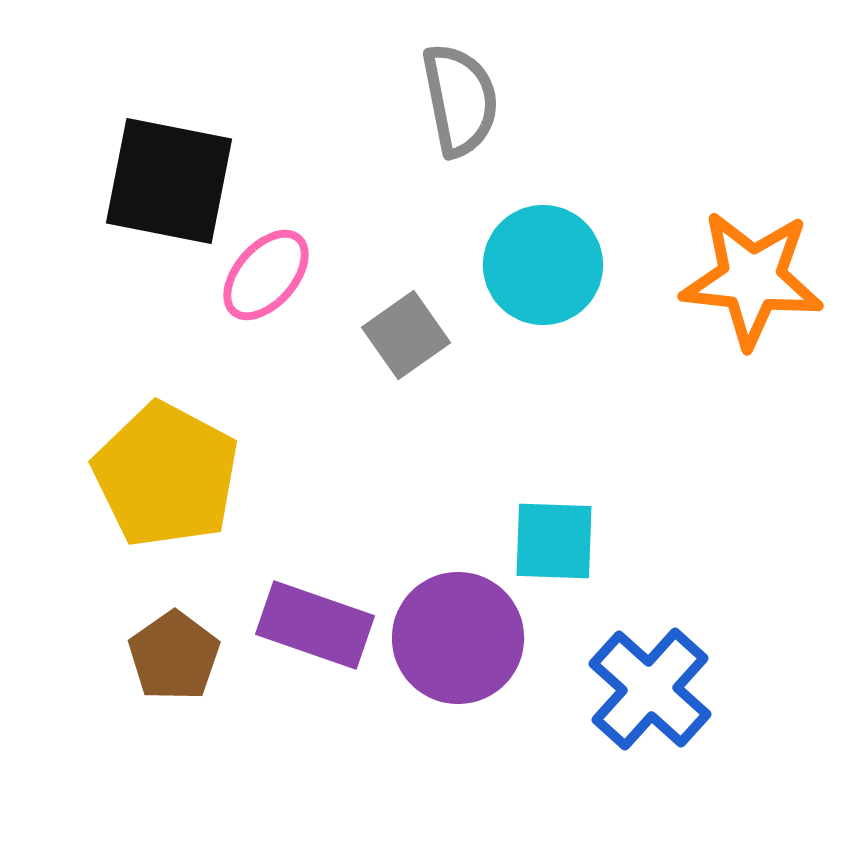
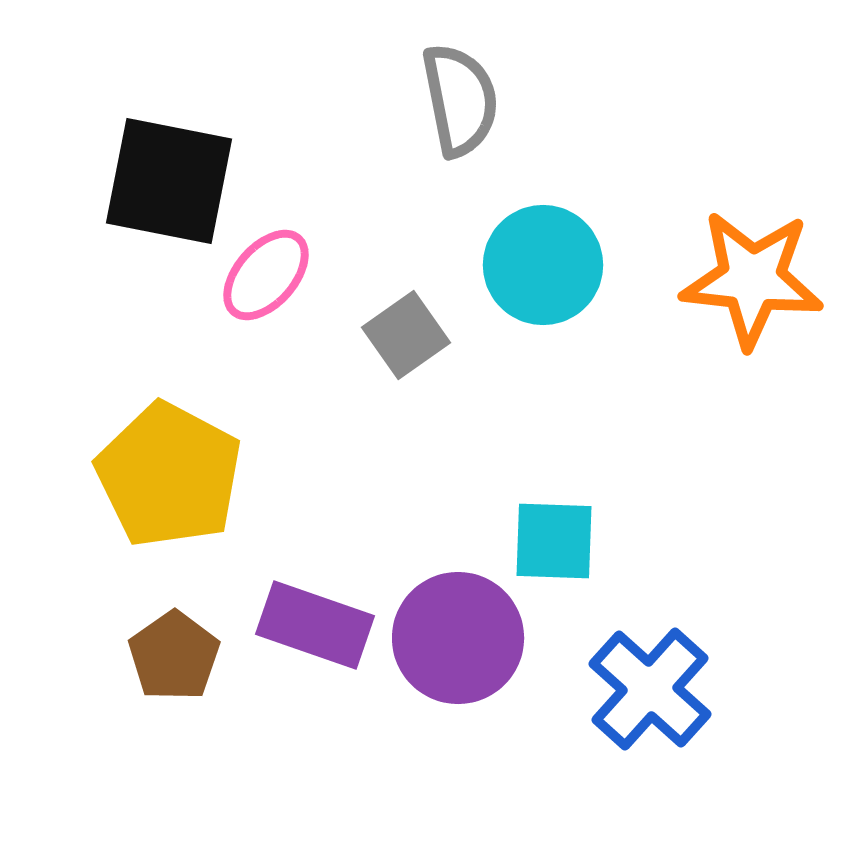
yellow pentagon: moved 3 px right
